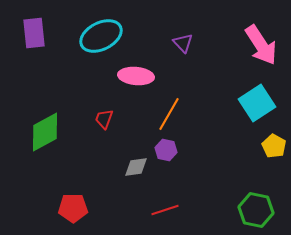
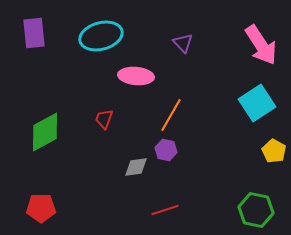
cyan ellipse: rotated 12 degrees clockwise
orange line: moved 2 px right, 1 px down
yellow pentagon: moved 5 px down
red pentagon: moved 32 px left
